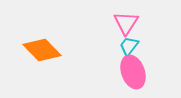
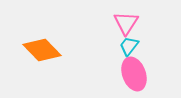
pink ellipse: moved 1 px right, 2 px down
